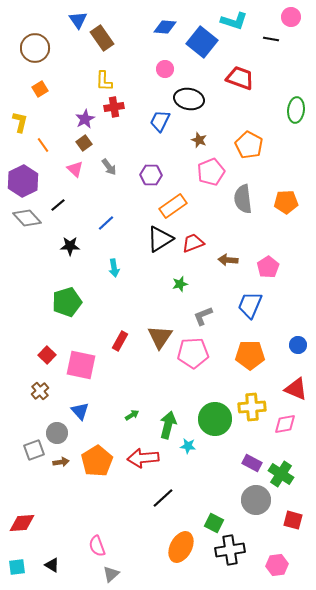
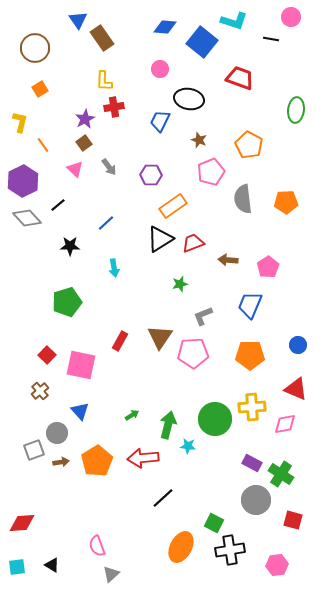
pink circle at (165, 69): moved 5 px left
